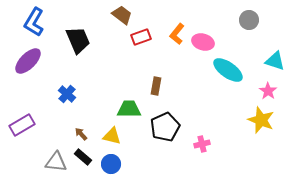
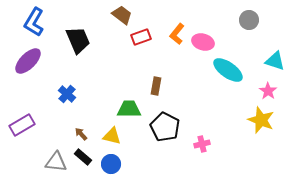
black pentagon: rotated 20 degrees counterclockwise
